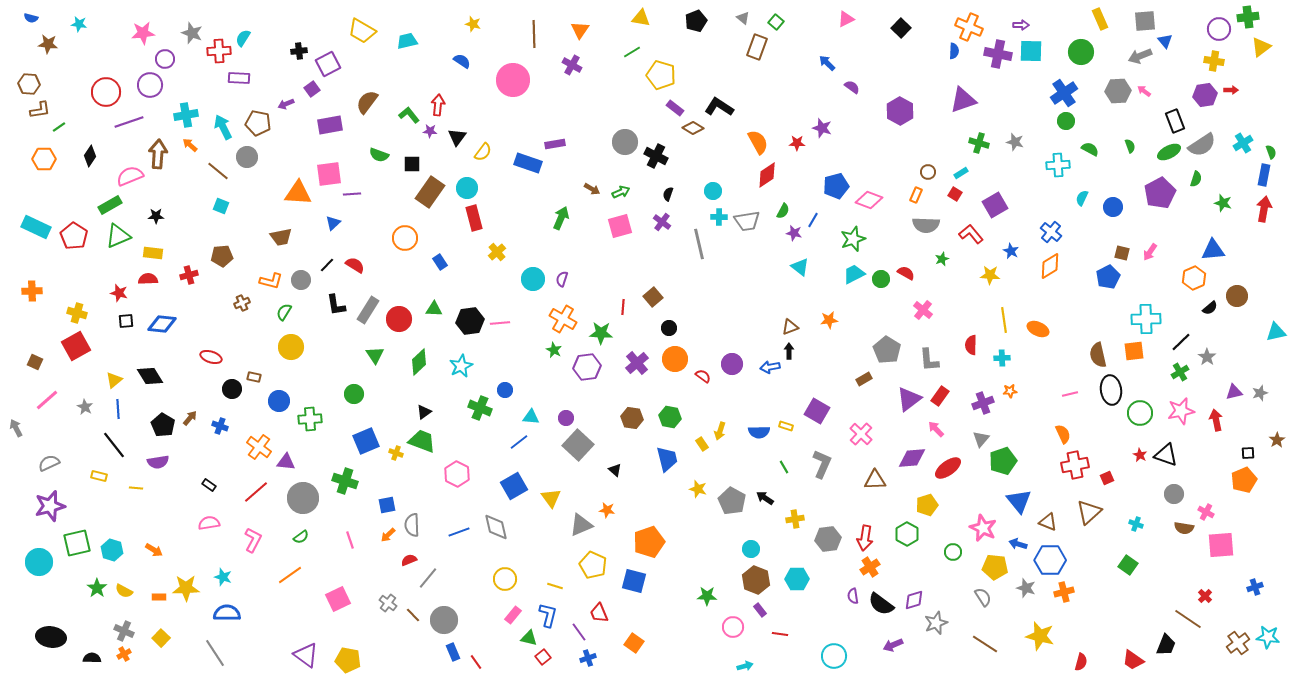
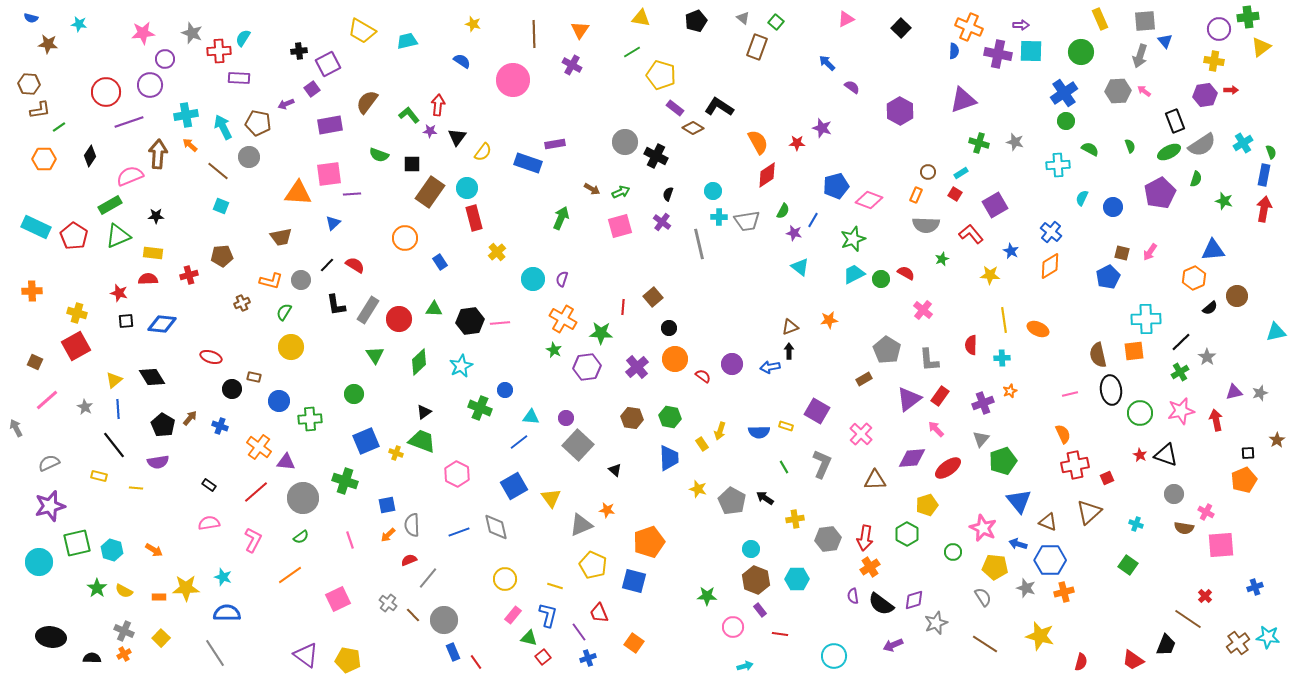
gray arrow at (1140, 56): rotated 50 degrees counterclockwise
gray circle at (247, 157): moved 2 px right
green star at (1223, 203): moved 1 px right, 2 px up
purple cross at (637, 363): moved 4 px down
black diamond at (150, 376): moved 2 px right, 1 px down
orange star at (1010, 391): rotated 16 degrees counterclockwise
blue trapezoid at (667, 459): moved 2 px right, 1 px up; rotated 12 degrees clockwise
